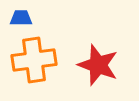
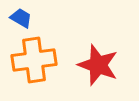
blue trapezoid: rotated 30 degrees clockwise
